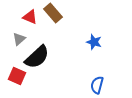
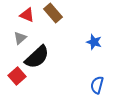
red triangle: moved 3 px left, 2 px up
gray triangle: moved 1 px right, 1 px up
red square: rotated 24 degrees clockwise
